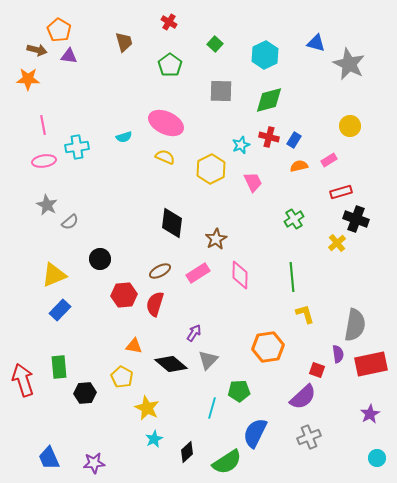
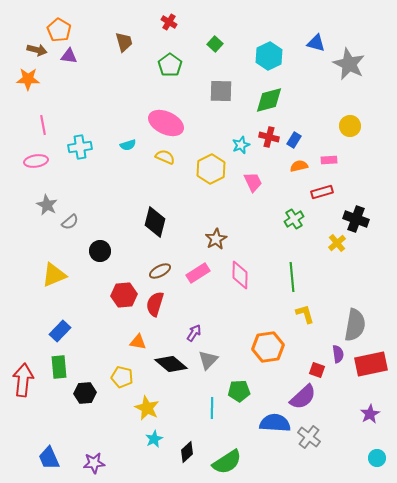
cyan hexagon at (265, 55): moved 4 px right, 1 px down
cyan semicircle at (124, 137): moved 4 px right, 8 px down
cyan cross at (77, 147): moved 3 px right
pink rectangle at (329, 160): rotated 28 degrees clockwise
pink ellipse at (44, 161): moved 8 px left
red rectangle at (341, 192): moved 19 px left
black diamond at (172, 223): moved 17 px left, 1 px up; rotated 8 degrees clockwise
black circle at (100, 259): moved 8 px up
blue rectangle at (60, 310): moved 21 px down
orange triangle at (134, 346): moved 4 px right, 4 px up
yellow pentagon at (122, 377): rotated 15 degrees counterclockwise
red arrow at (23, 380): rotated 24 degrees clockwise
cyan line at (212, 408): rotated 15 degrees counterclockwise
blue semicircle at (255, 433): moved 20 px right, 10 px up; rotated 68 degrees clockwise
gray cross at (309, 437): rotated 30 degrees counterclockwise
